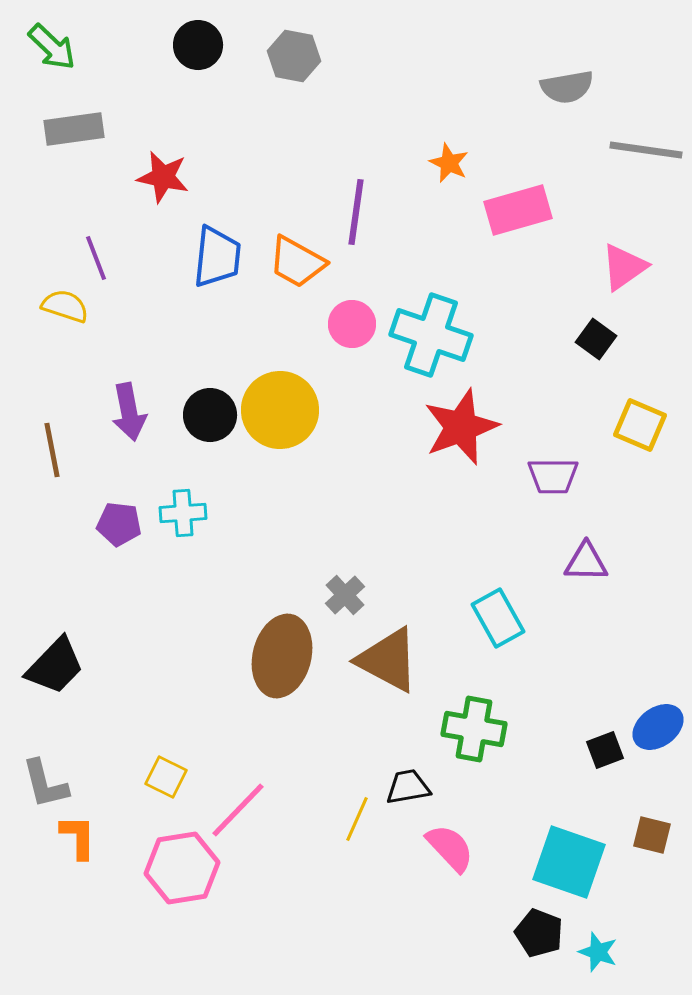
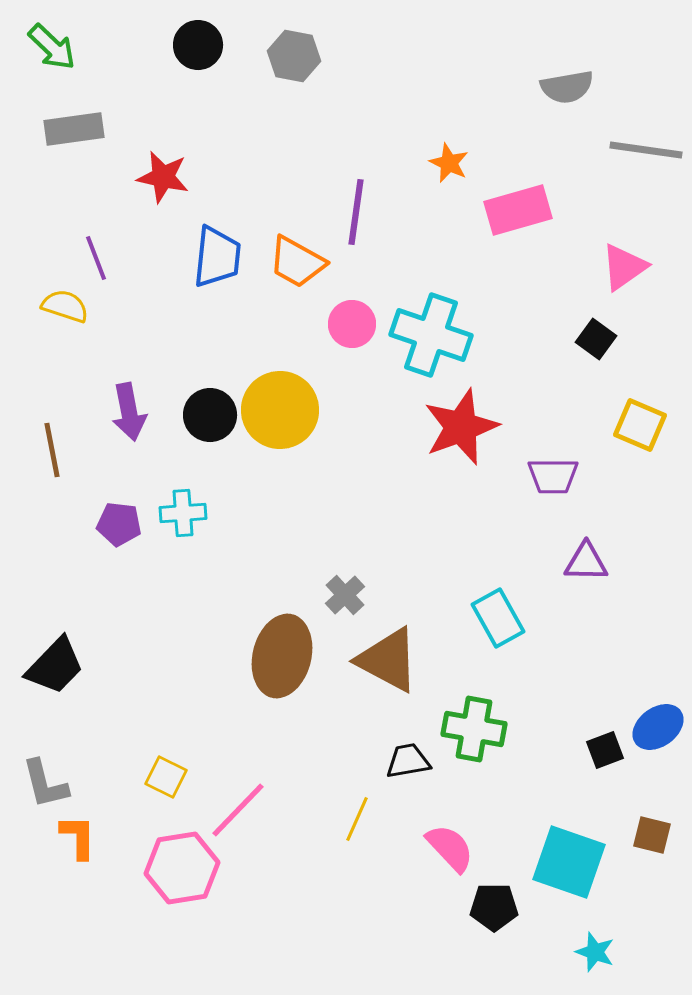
black trapezoid at (408, 787): moved 26 px up
black pentagon at (539, 933): moved 45 px left, 26 px up; rotated 21 degrees counterclockwise
cyan star at (598, 952): moved 3 px left
